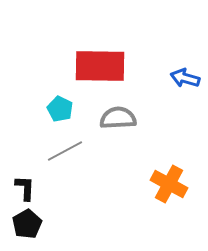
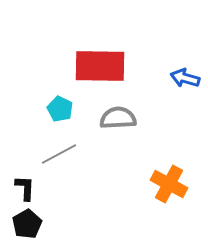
gray line: moved 6 px left, 3 px down
